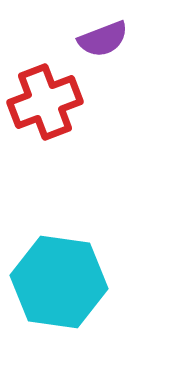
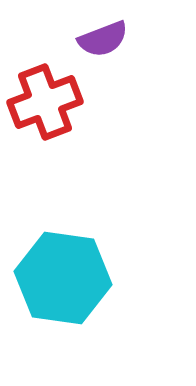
cyan hexagon: moved 4 px right, 4 px up
